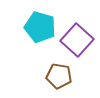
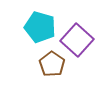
brown pentagon: moved 7 px left, 12 px up; rotated 25 degrees clockwise
